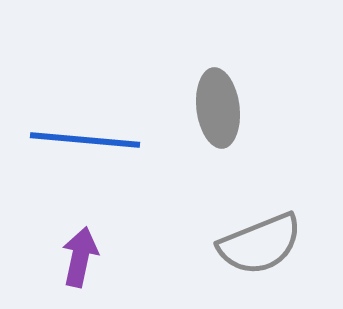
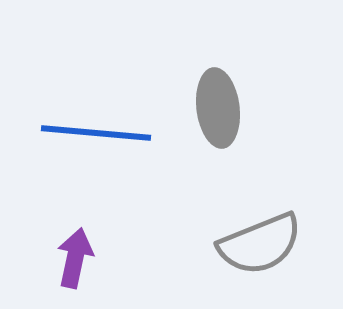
blue line: moved 11 px right, 7 px up
purple arrow: moved 5 px left, 1 px down
